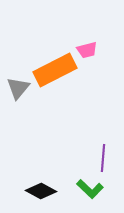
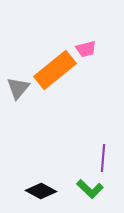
pink trapezoid: moved 1 px left, 1 px up
orange rectangle: rotated 12 degrees counterclockwise
